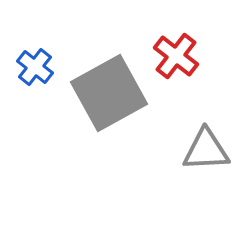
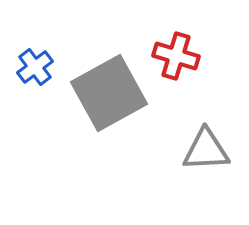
red cross: rotated 21 degrees counterclockwise
blue cross: rotated 15 degrees clockwise
